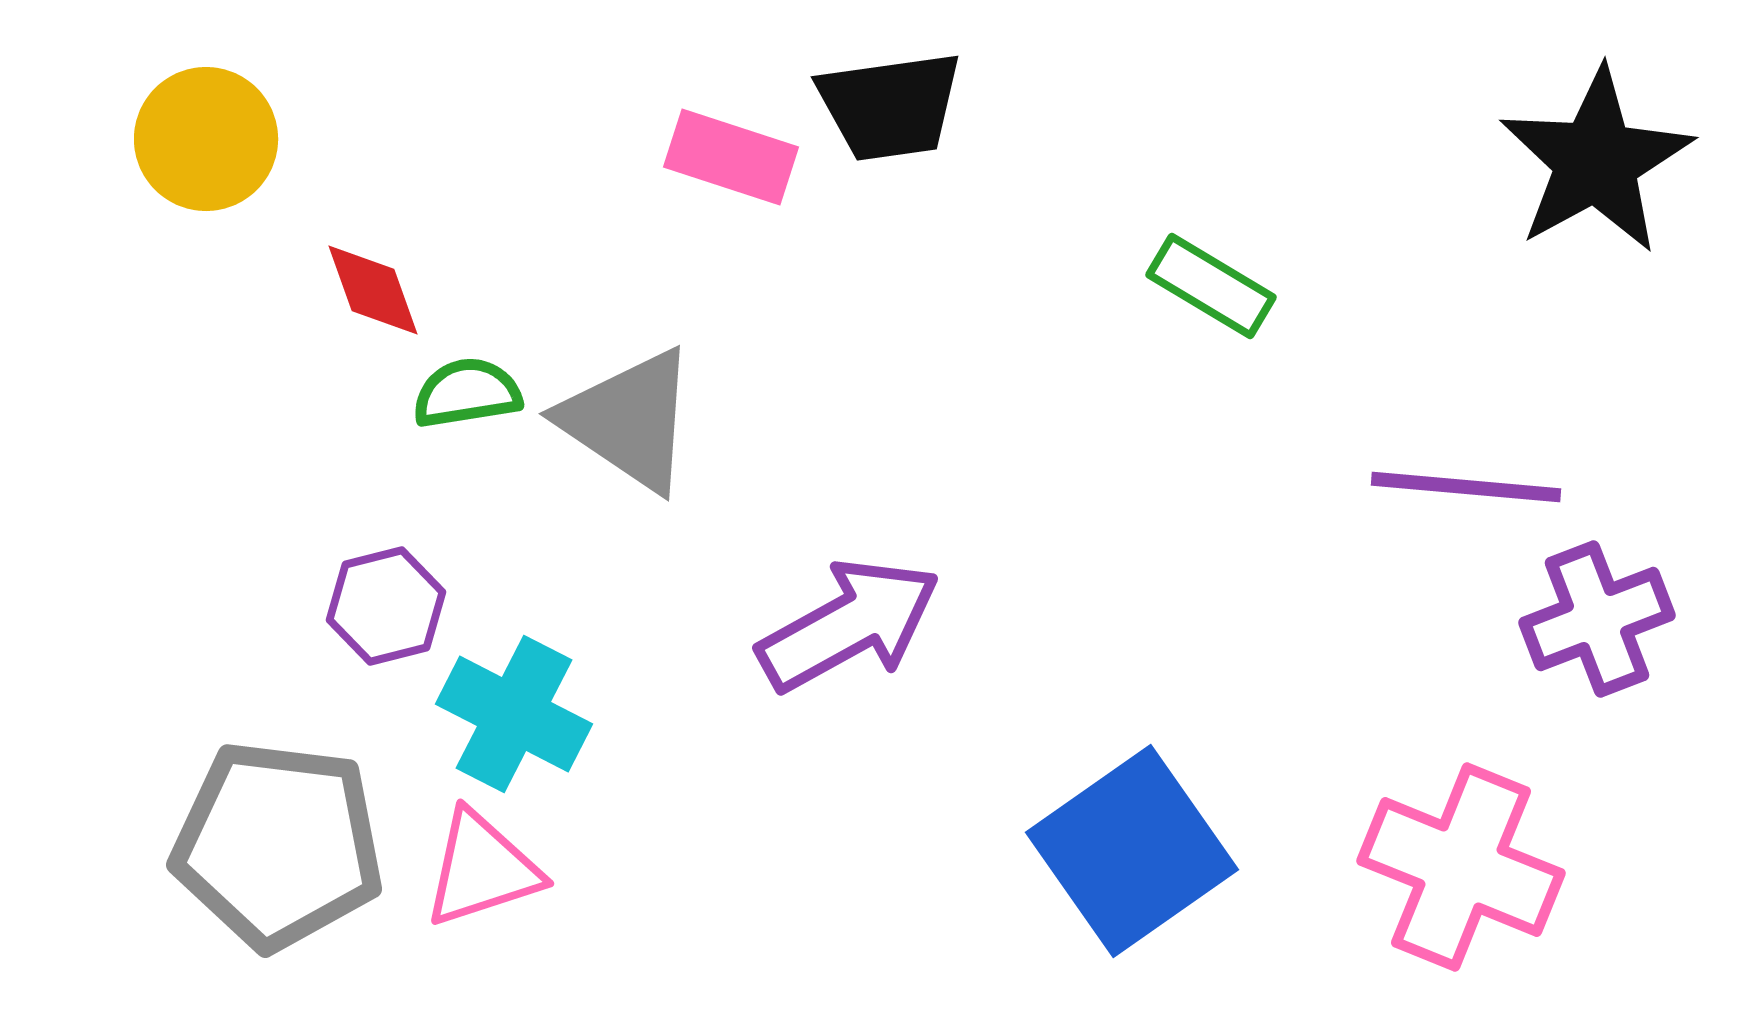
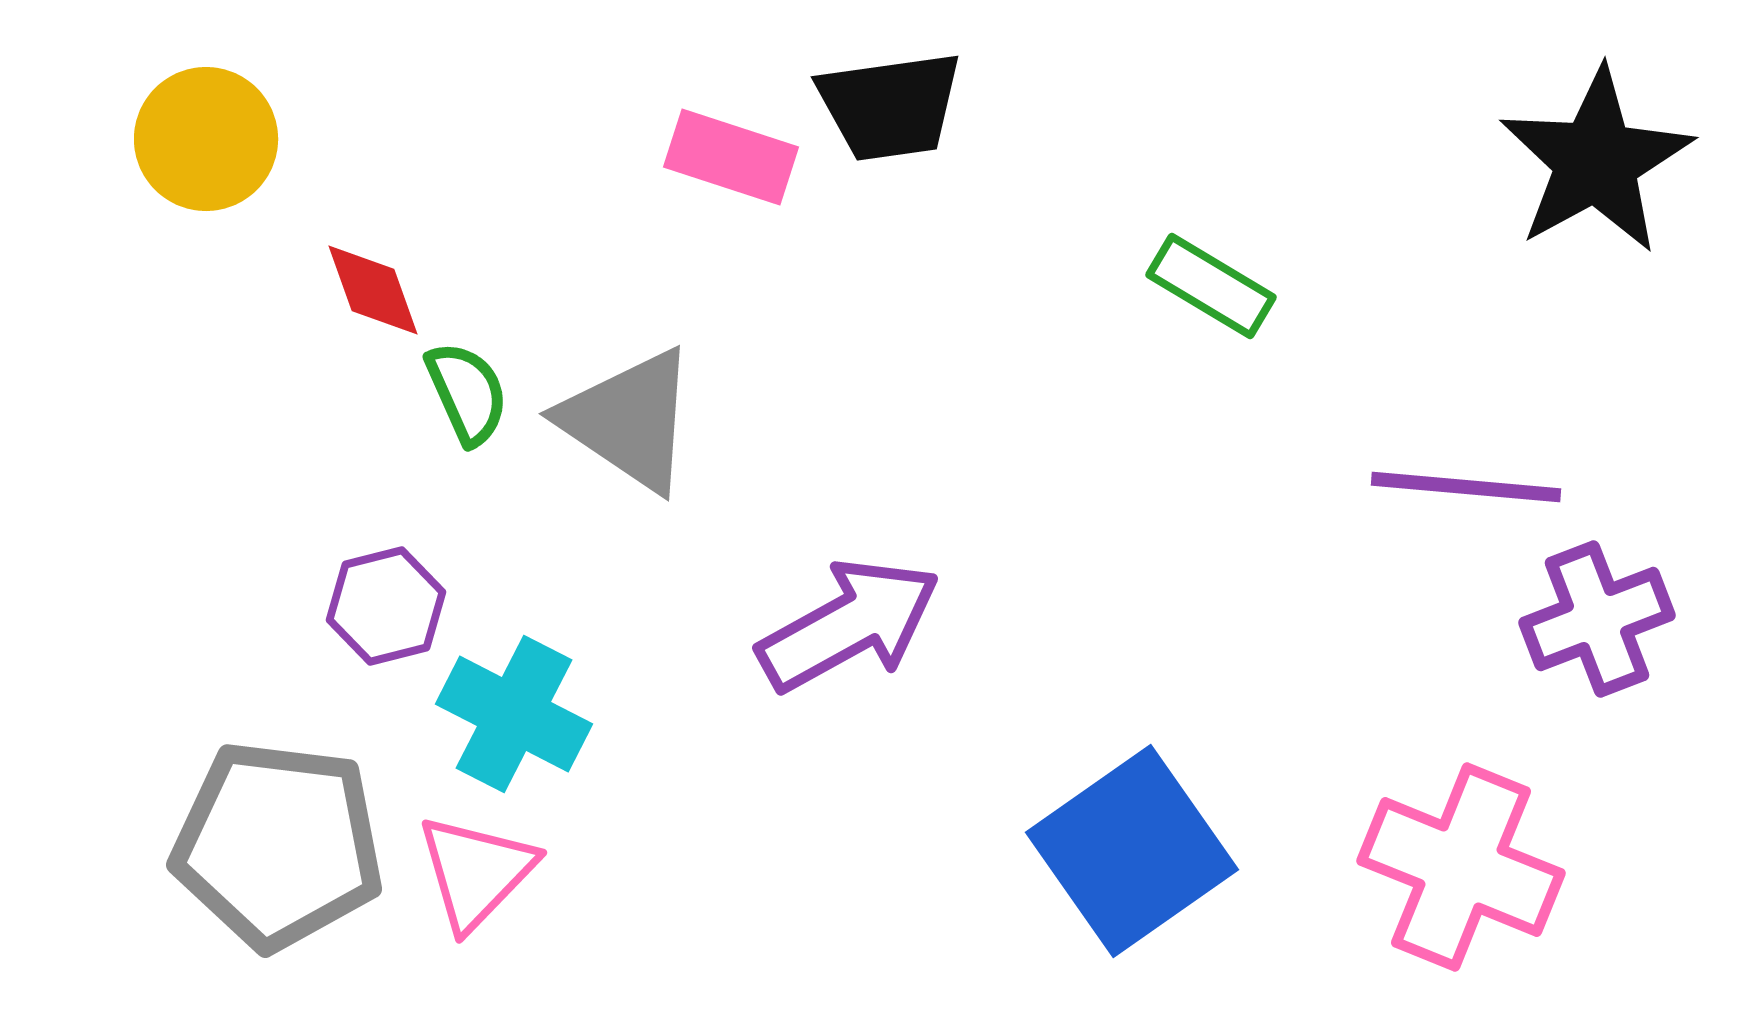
green semicircle: rotated 75 degrees clockwise
pink triangle: moved 6 px left, 3 px down; rotated 28 degrees counterclockwise
